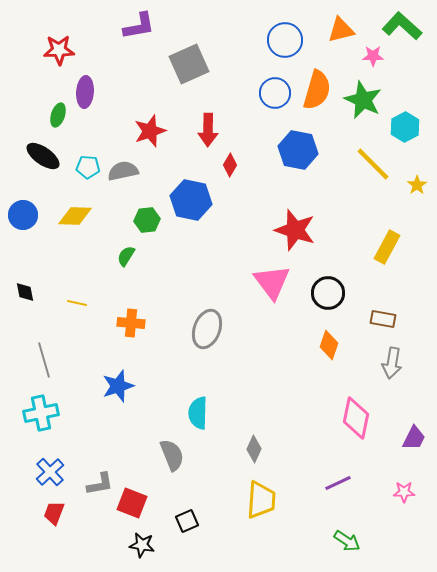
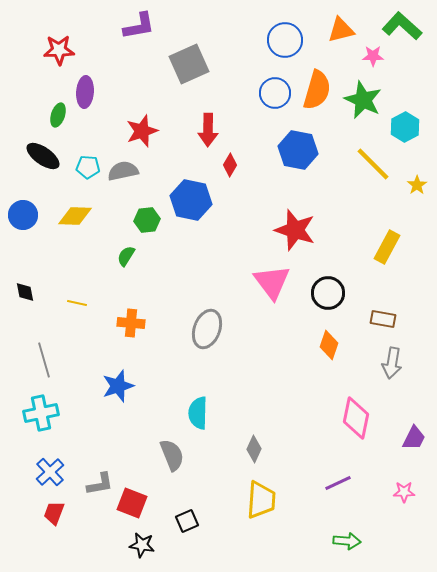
red star at (150, 131): moved 8 px left
green arrow at (347, 541): rotated 28 degrees counterclockwise
